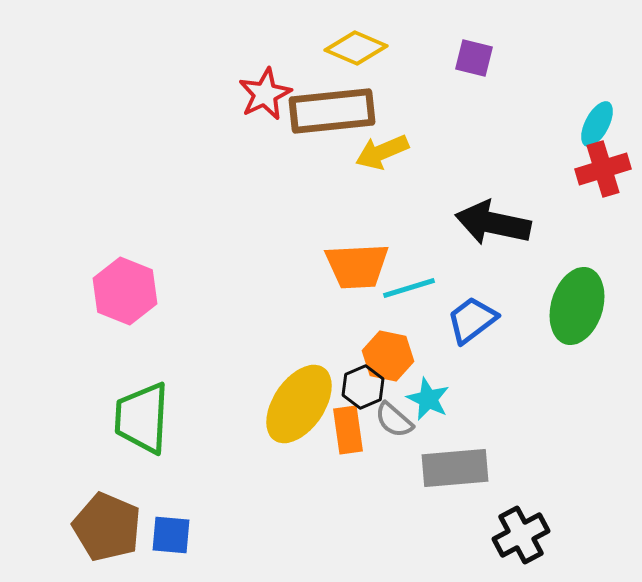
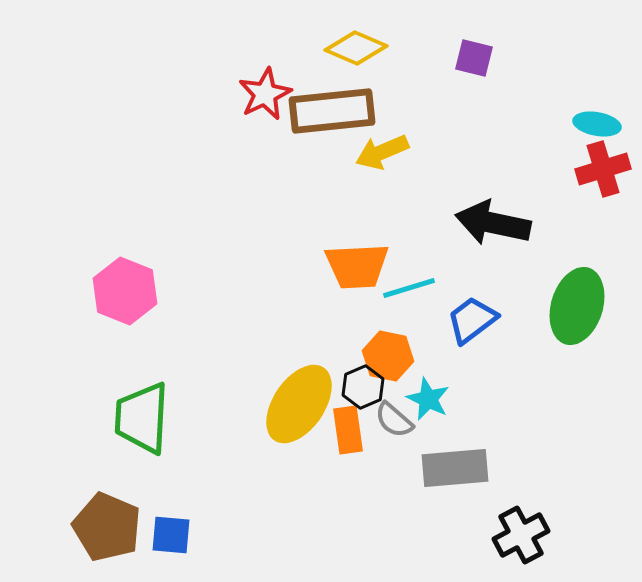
cyan ellipse: rotated 72 degrees clockwise
